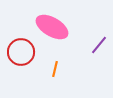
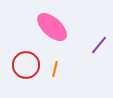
pink ellipse: rotated 12 degrees clockwise
red circle: moved 5 px right, 13 px down
